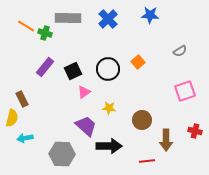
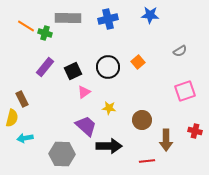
blue cross: rotated 30 degrees clockwise
black circle: moved 2 px up
